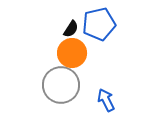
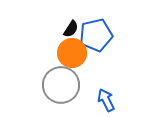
blue pentagon: moved 3 px left, 11 px down
